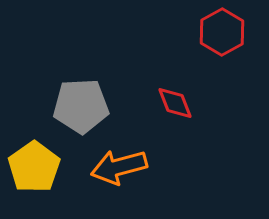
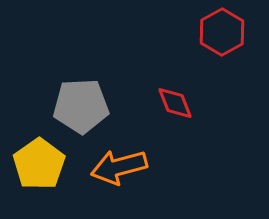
yellow pentagon: moved 5 px right, 3 px up
